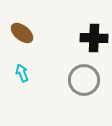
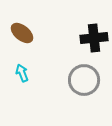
black cross: rotated 8 degrees counterclockwise
